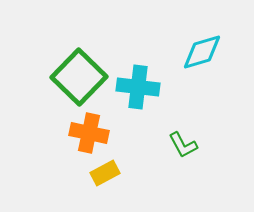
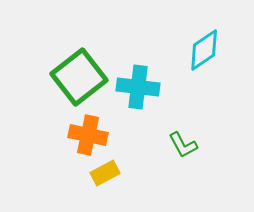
cyan diamond: moved 2 px right, 2 px up; rotated 18 degrees counterclockwise
green square: rotated 8 degrees clockwise
orange cross: moved 1 px left, 2 px down
